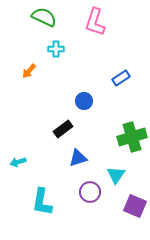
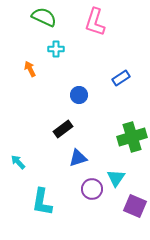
orange arrow: moved 1 px right, 2 px up; rotated 112 degrees clockwise
blue circle: moved 5 px left, 6 px up
cyan arrow: rotated 63 degrees clockwise
cyan triangle: moved 3 px down
purple circle: moved 2 px right, 3 px up
